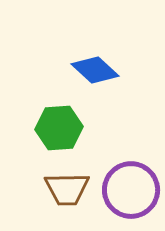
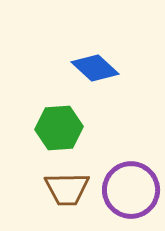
blue diamond: moved 2 px up
